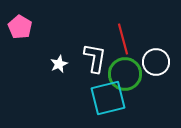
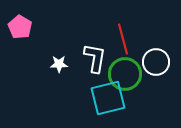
white star: rotated 24 degrees clockwise
